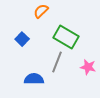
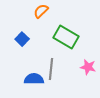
gray line: moved 6 px left, 7 px down; rotated 15 degrees counterclockwise
